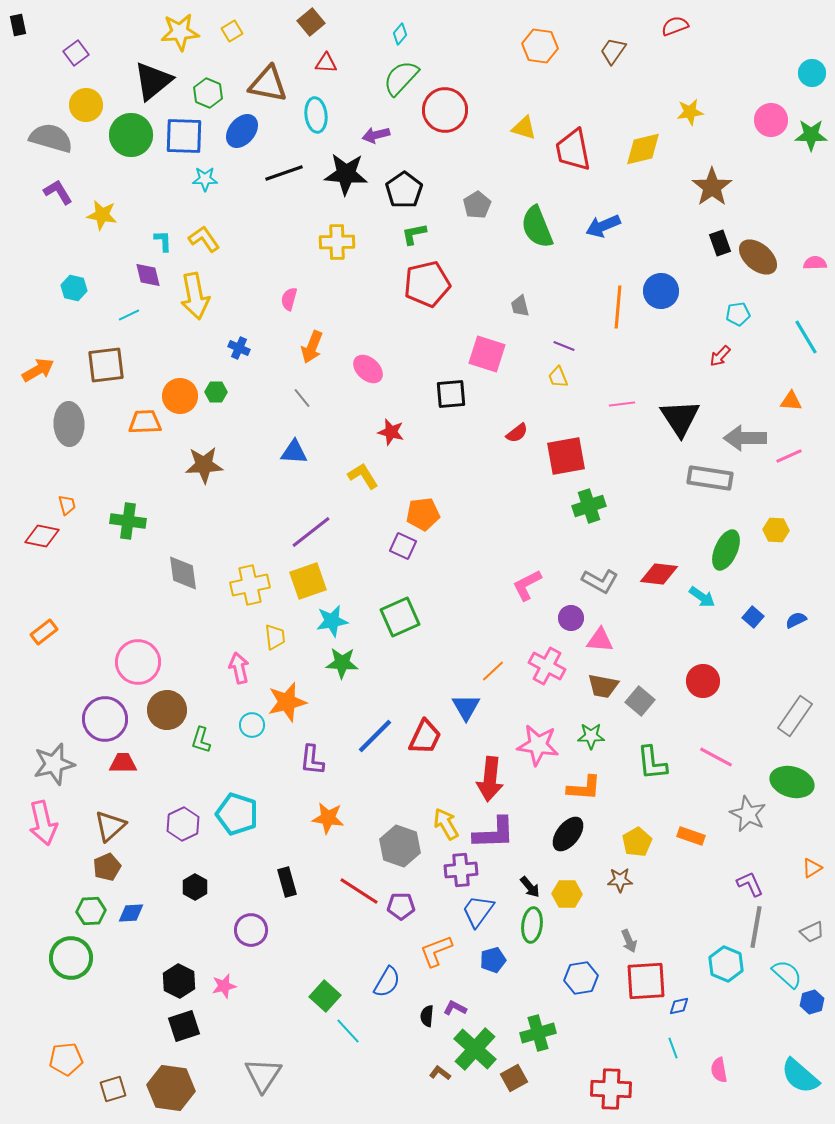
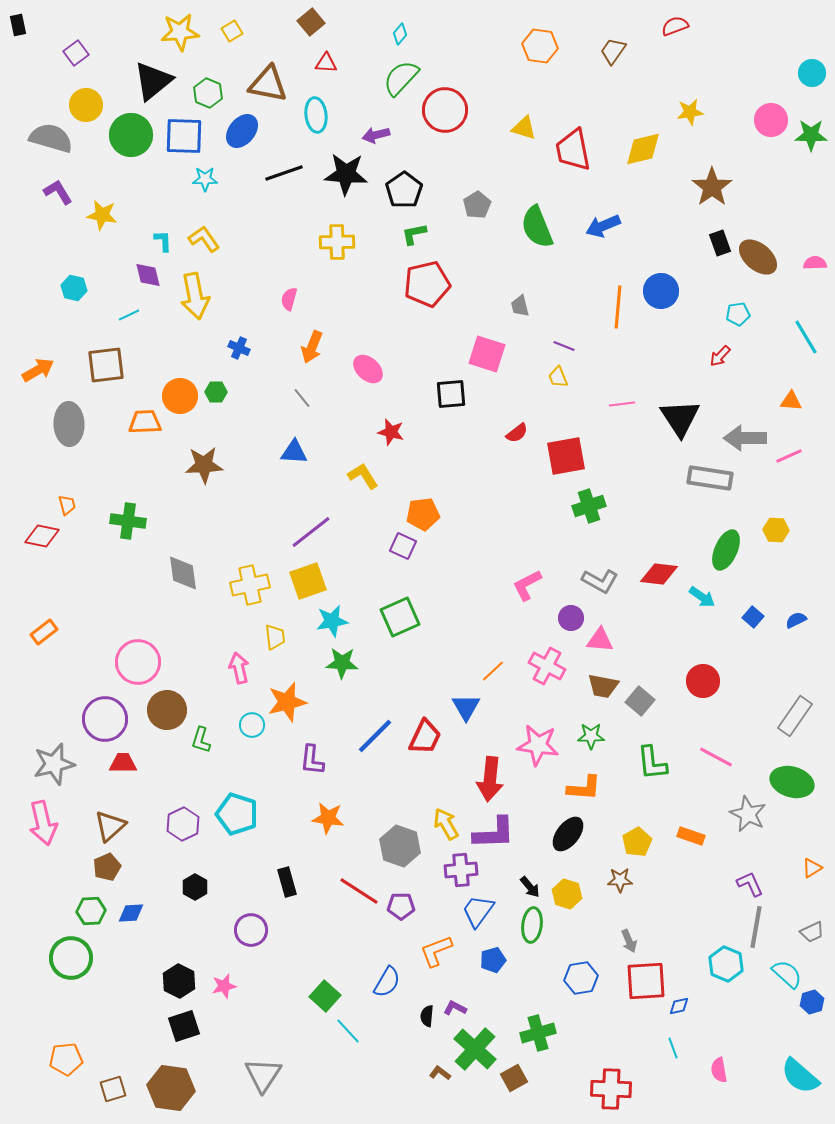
yellow hexagon at (567, 894): rotated 16 degrees clockwise
